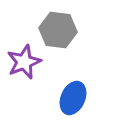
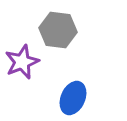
purple star: moved 2 px left
